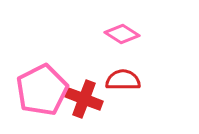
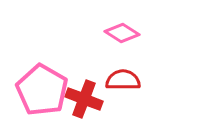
pink diamond: moved 1 px up
pink pentagon: rotated 15 degrees counterclockwise
